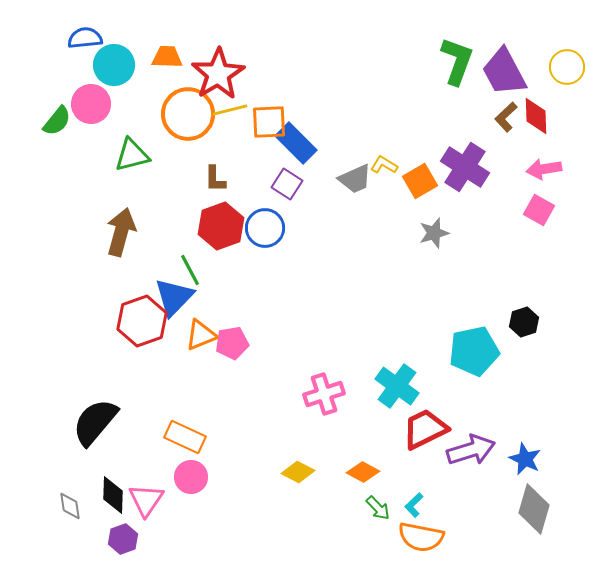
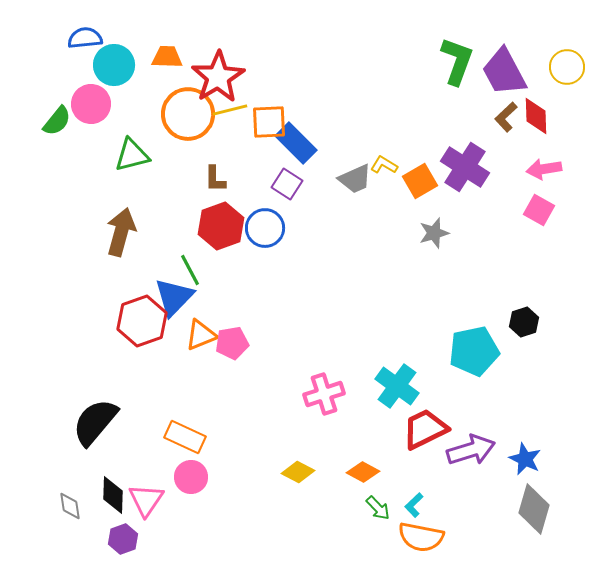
red star at (218, 74): moved 3 px down
